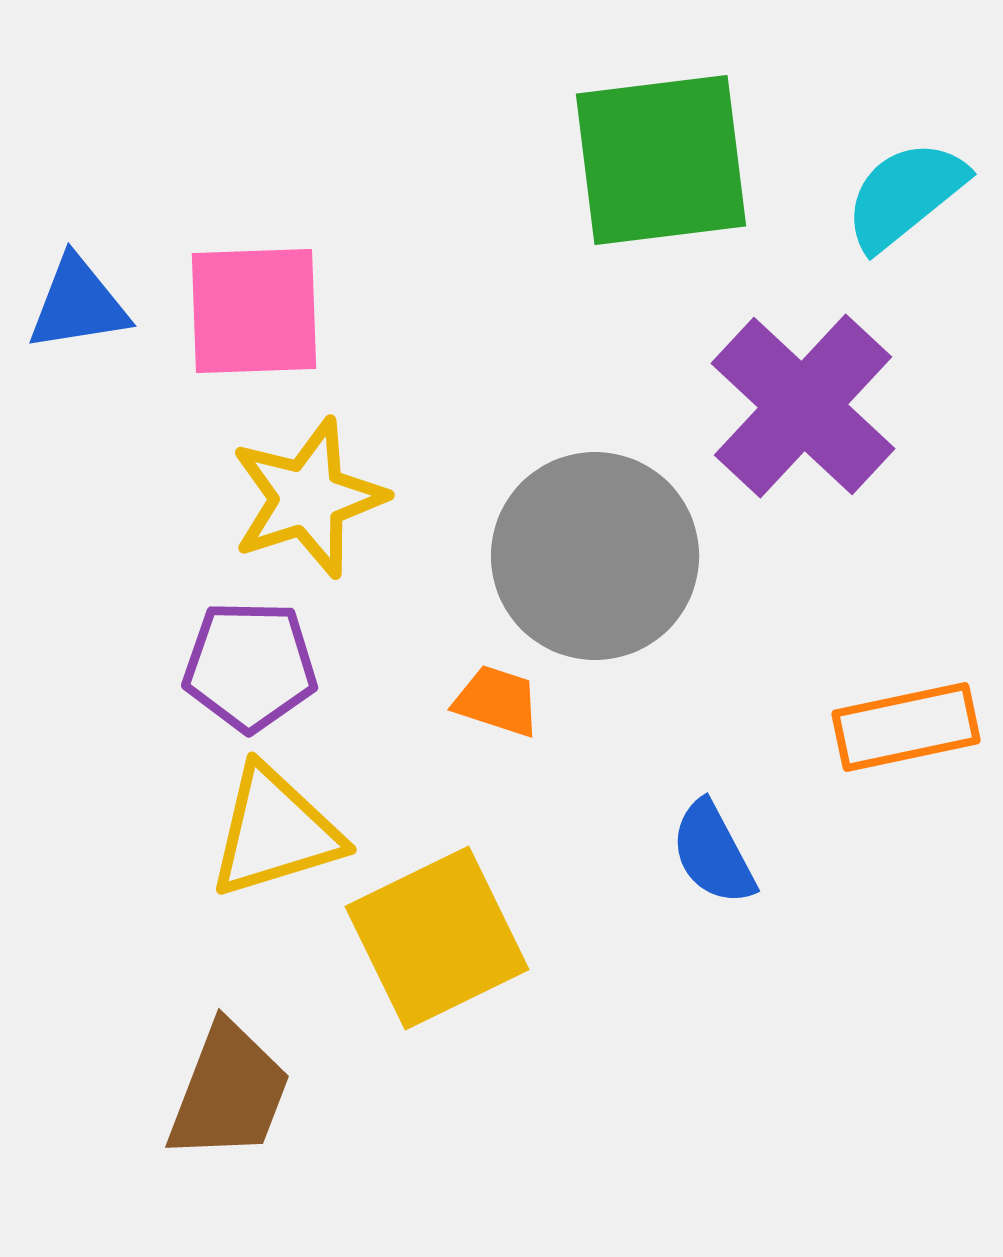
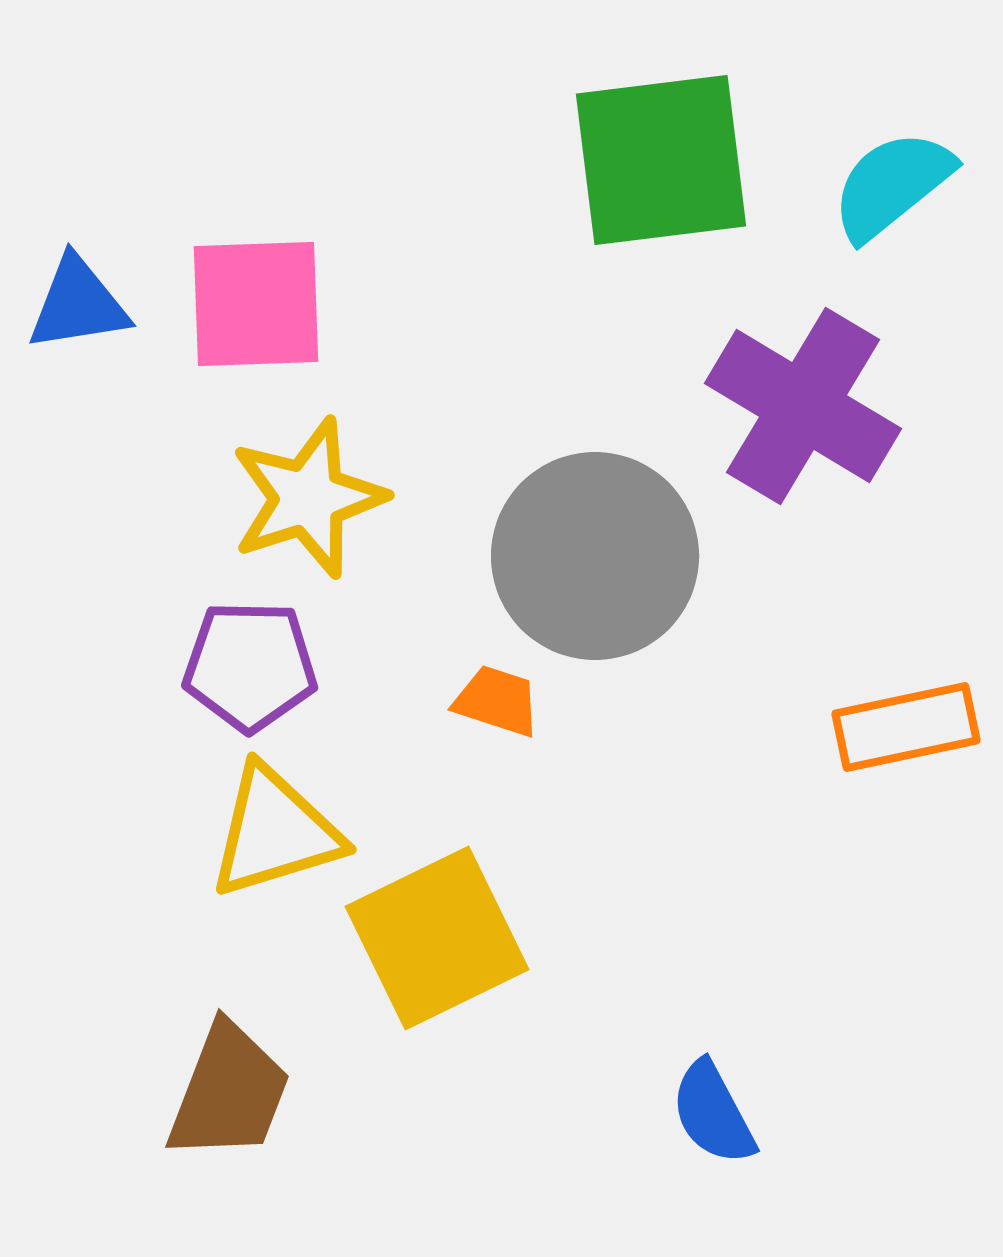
cyan semicircle: moved 13 px left, 10 px up
pink square: moved 2 px right, 7 px up
purple cross: rotated 12 degrees counterclockwise
blue semicircle: moved 260 px down
